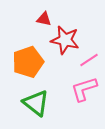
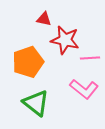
pink line: moved 1 px right, 2 px up; rotated 30 degrees clockwise
pink L-shape: rotated 124 degrees counterclockwise
